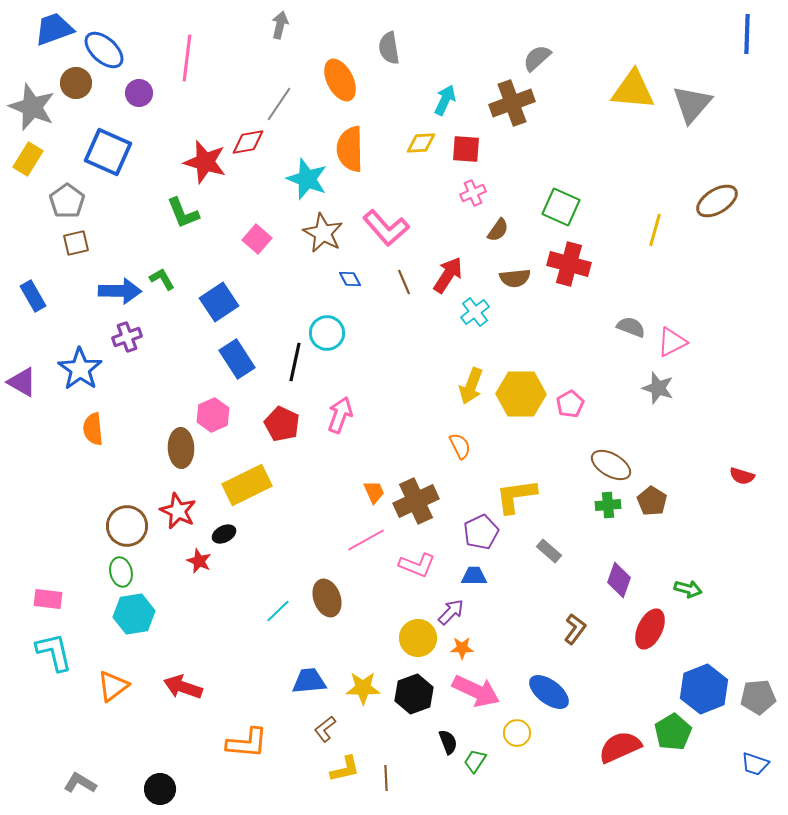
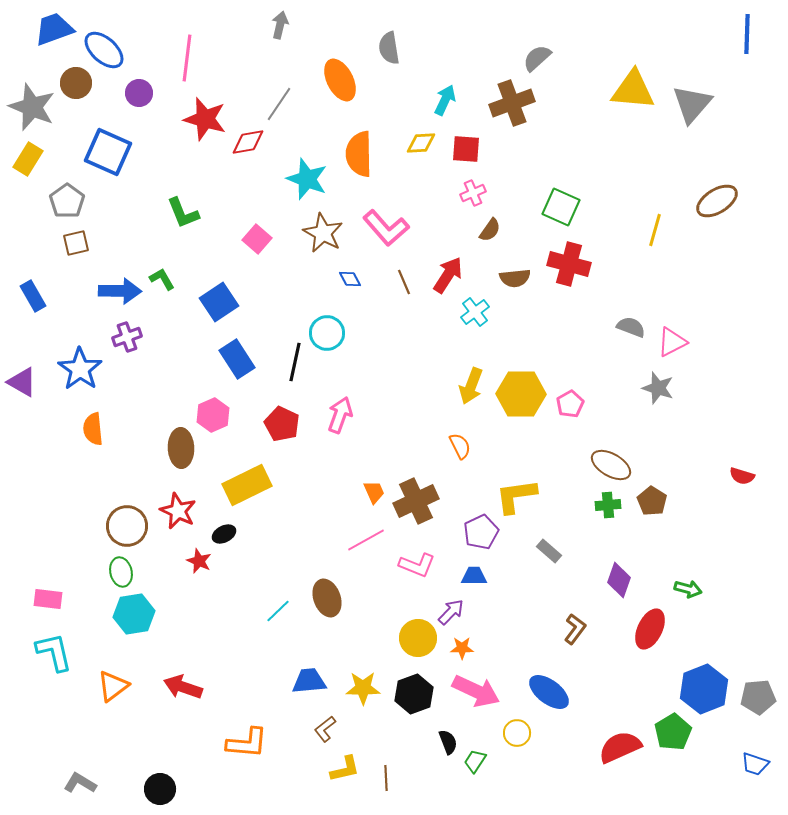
orange semicircle at (350, 149): moved 9 px right, 5 px down
red star at (205, 162): moved 43 px up
brown semicircle at (498, 230): moved 8 px left
